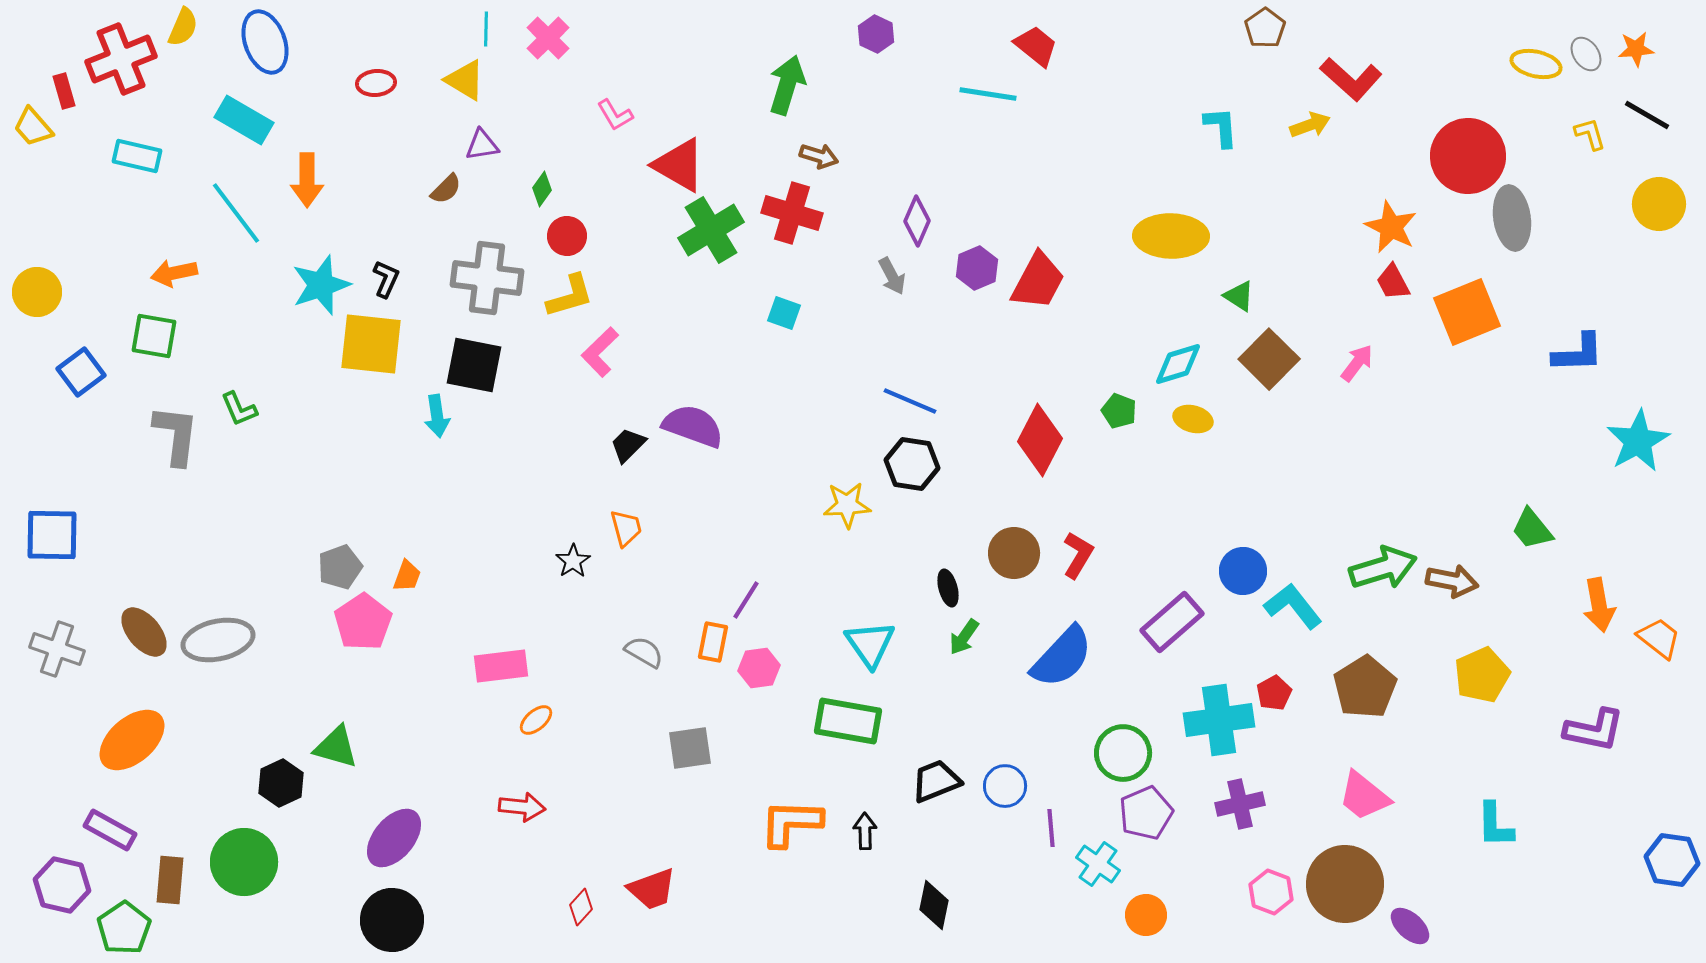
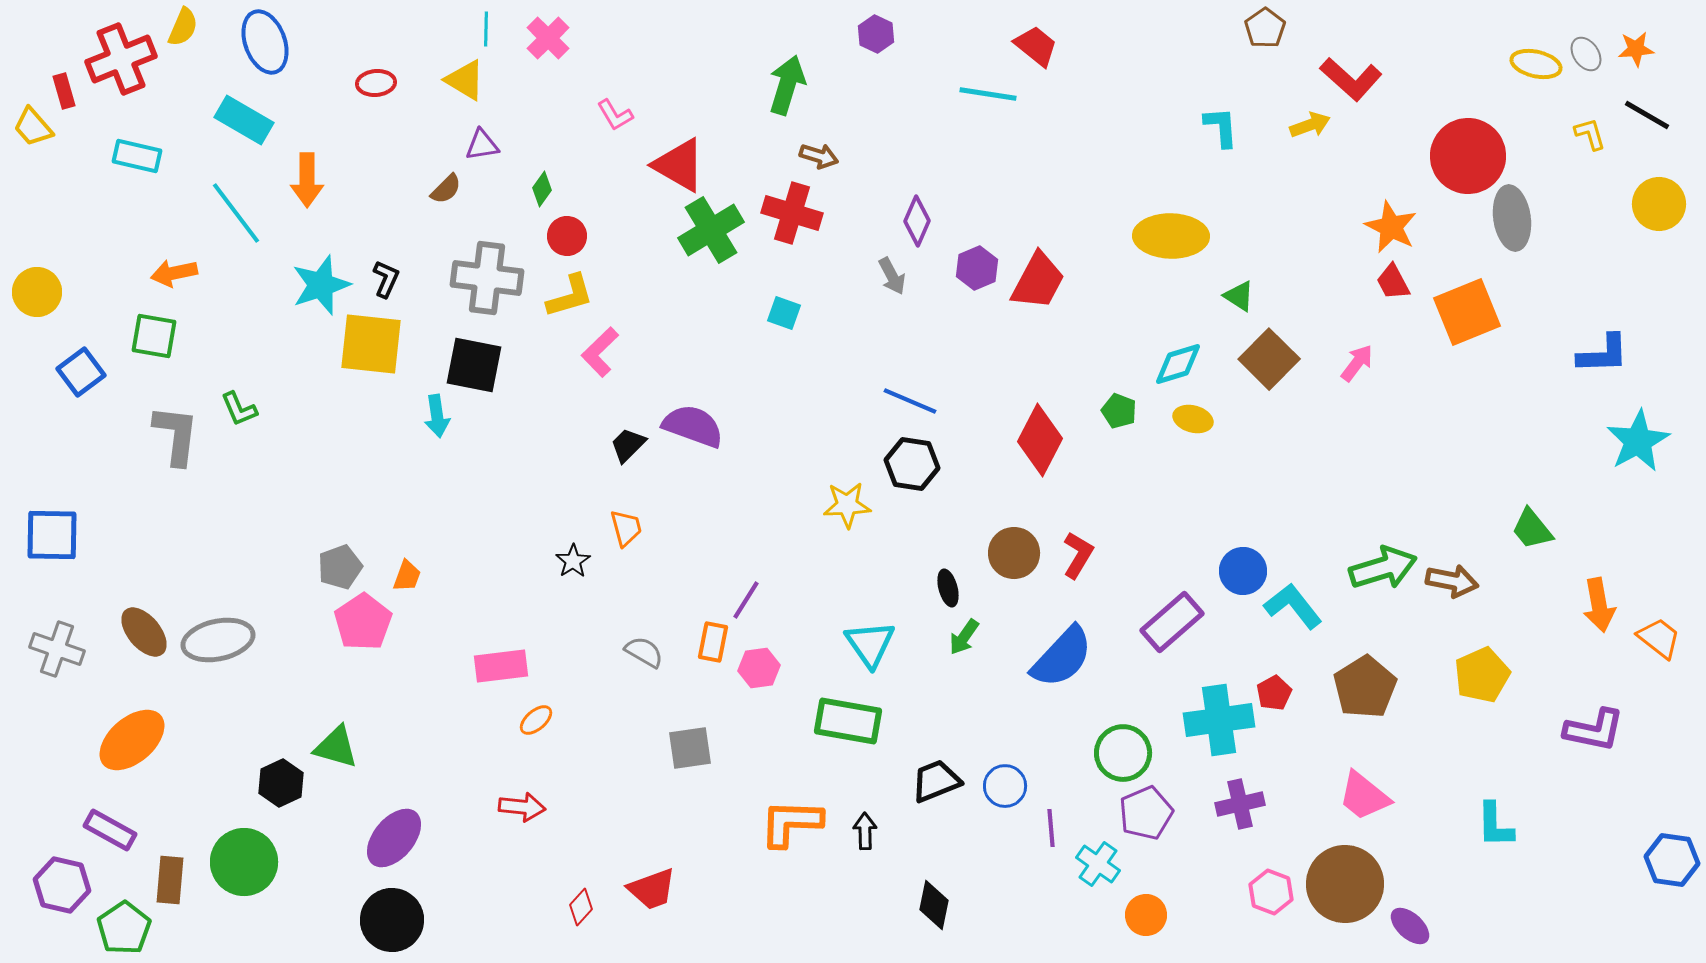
blue L-shape at (1578, 353): moved 25 px right, 1 px down
